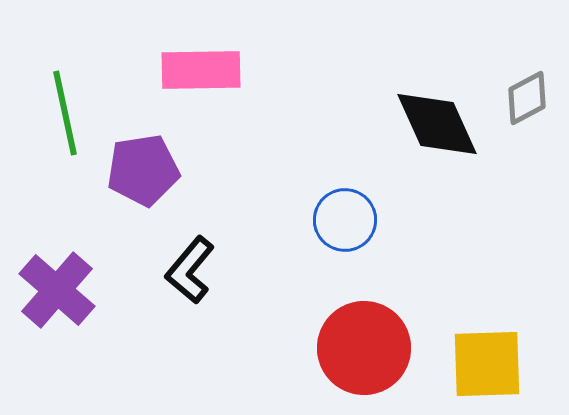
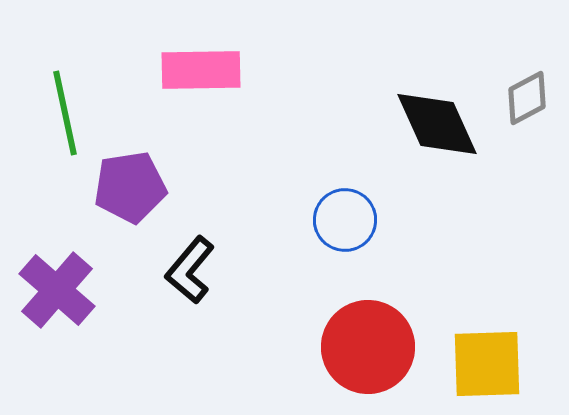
purple pentagon: moved 13 px left, 17 px down
red circle: moved 4 px right, 1 px up
